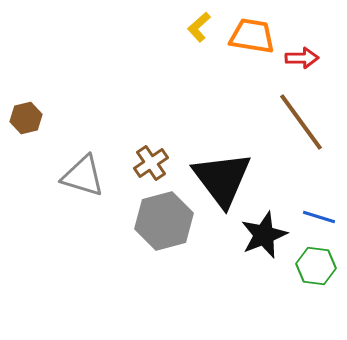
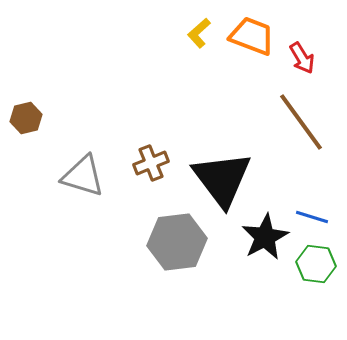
yellow L-shape: moved 6 px down
orange trapezoid: rotated 12 degrees clockwise
red arrow: rotated 60 degrees clockwise
brown cross: rotated 12 degrees clockwise
blue line: moved 7 px left
gray hexagon: moved 13 px right, 21 px down; rotated 8 degrees clockwise
black star: moved 1 px right, 2 px down; rotated 6 degrees counterclockwise
green hexagon: moved 2 px up
